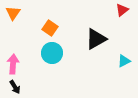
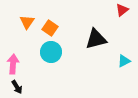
orange triangle: moved 14 px right, 9 px down
black triangle: rotated 15 degrees clockwise
cyan circle: moved 1 px left, 1 px up
black arrow: moved 2 px right
